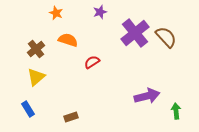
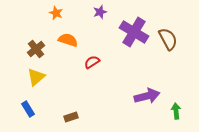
purple cross: moved 1 px left, 1 px up; rotated 20 degrees counterclockwise
brown semicircle: moved 2 px right, 2 px down; rotated 15 degrees clockwise
